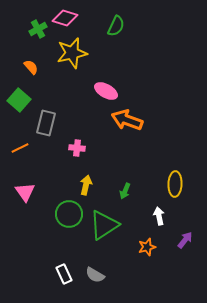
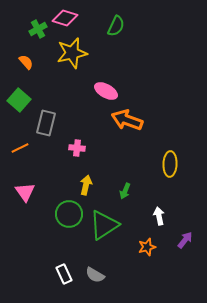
orange semicircle: moved 5 px left, 5 px up
yellow ellipse: moved 5 px left, 20 px up
